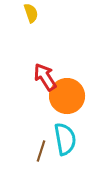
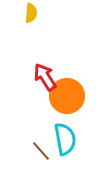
yellow semicircle: rotated 24 degrees clockwise
brown line: rotated 60 degrees counterclockwise
